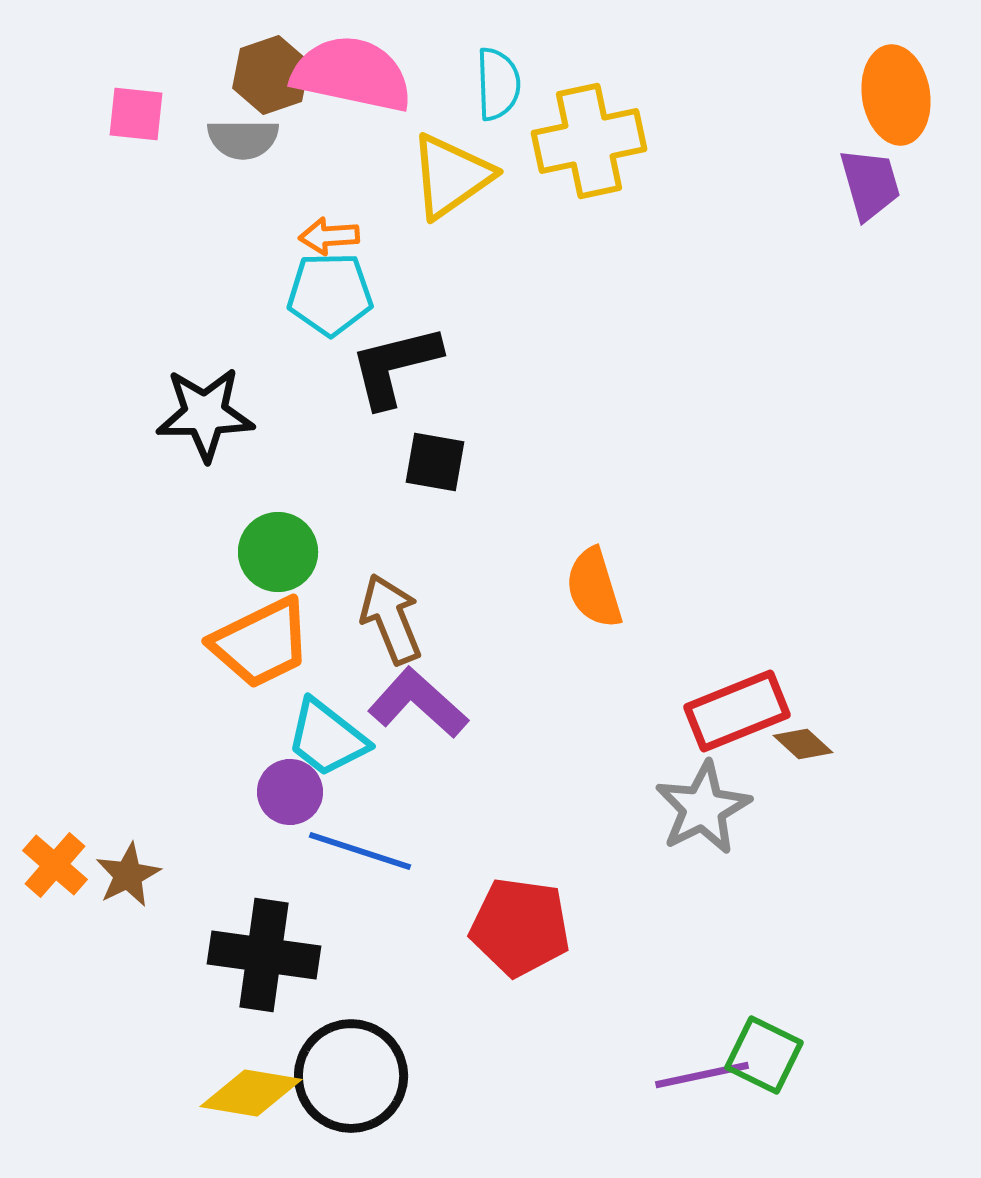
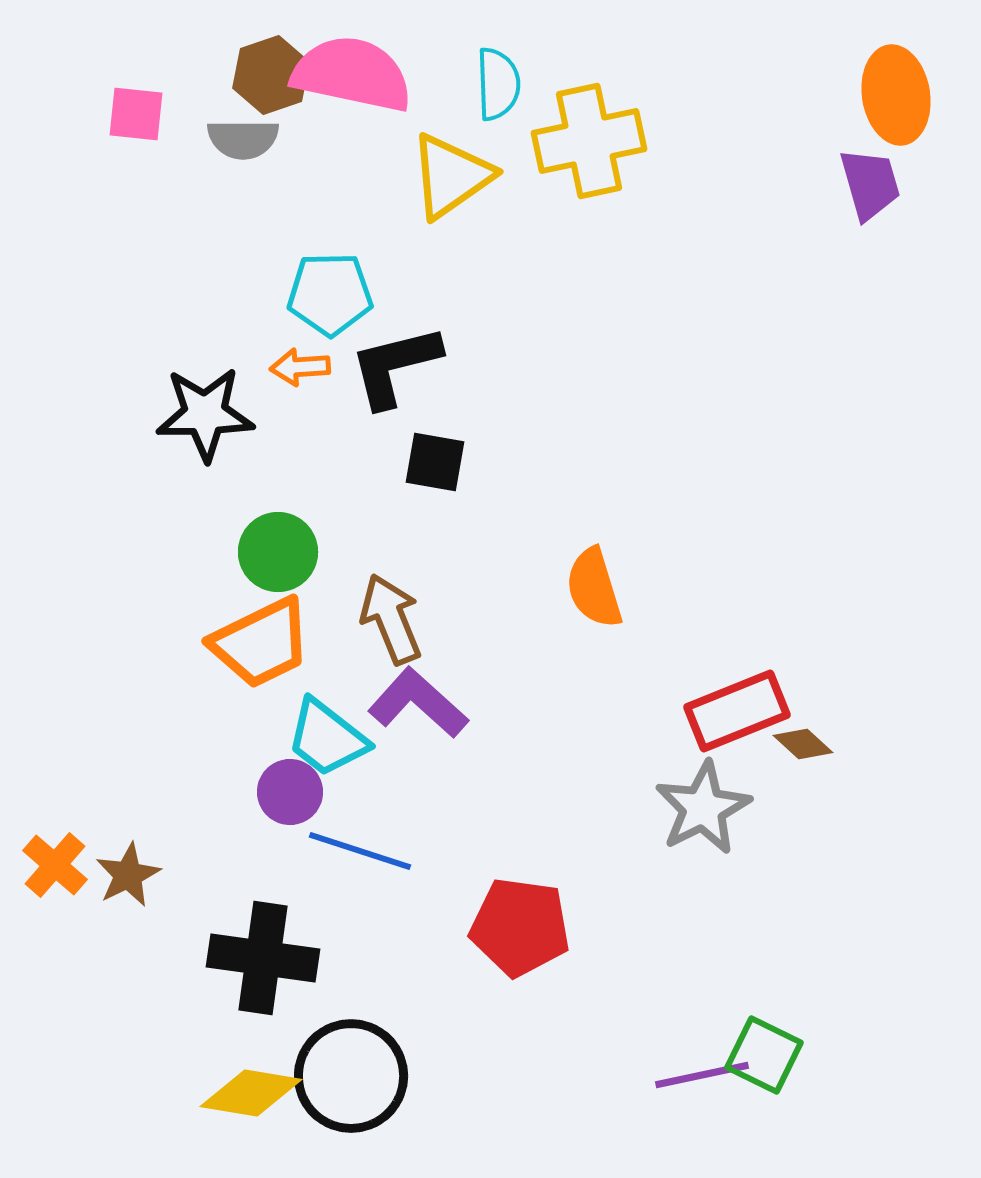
orange arrow: moved 29 px left, 131 px down
black cross: moved 1 px left, 3 px down
